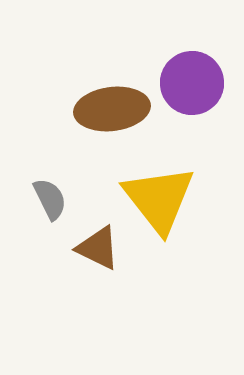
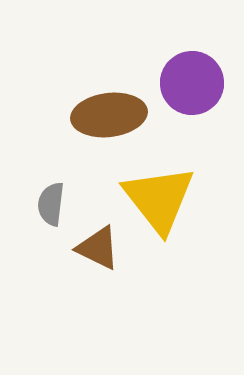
brown ellipse: moved 3 px left, 6 px down
gray semicircle: moved 1 px right, 5 px down; rotated 147 degrees counterclockwise
